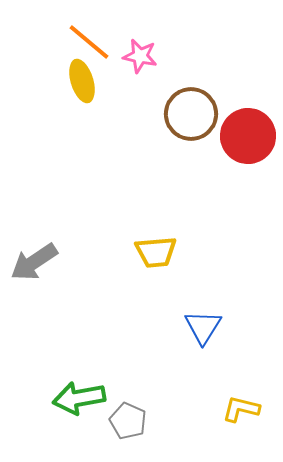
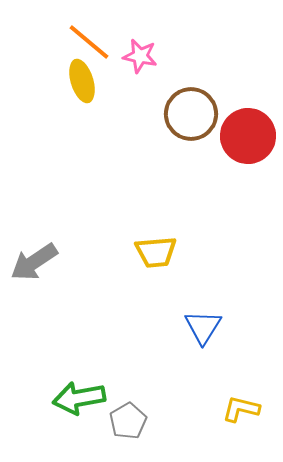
gray pentagon: rotated 18 degrees clockwise
